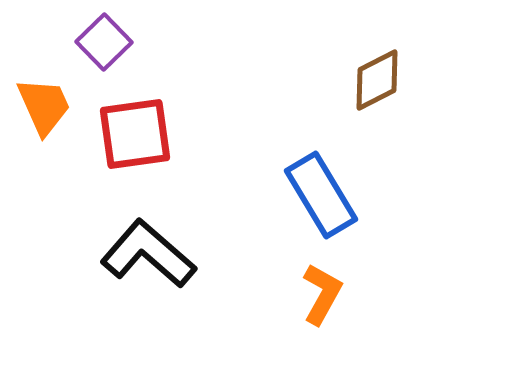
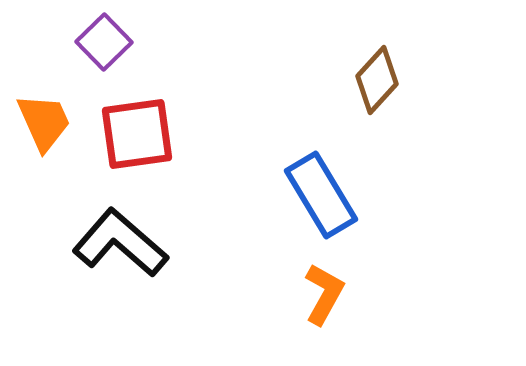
brown diamond: rotated 20 degrees counterclockwise
orange trapezoid: moved 16 px down
red square: moved 2 px right
black L-shape: moved 28 px left, 11 px up
orange L-shape: moved 2 px right
